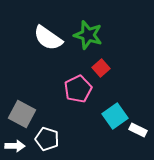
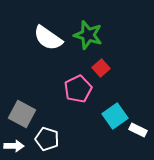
white arrow: moved 1 px left
